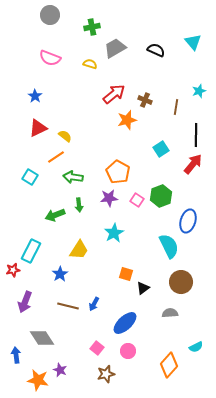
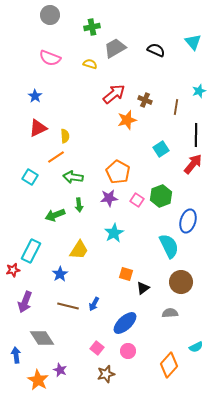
yellow semicircle at (65, 136): rotated 48 degrees clockwise
orange star at (38, 380): rotated 20 degrees clockwise
